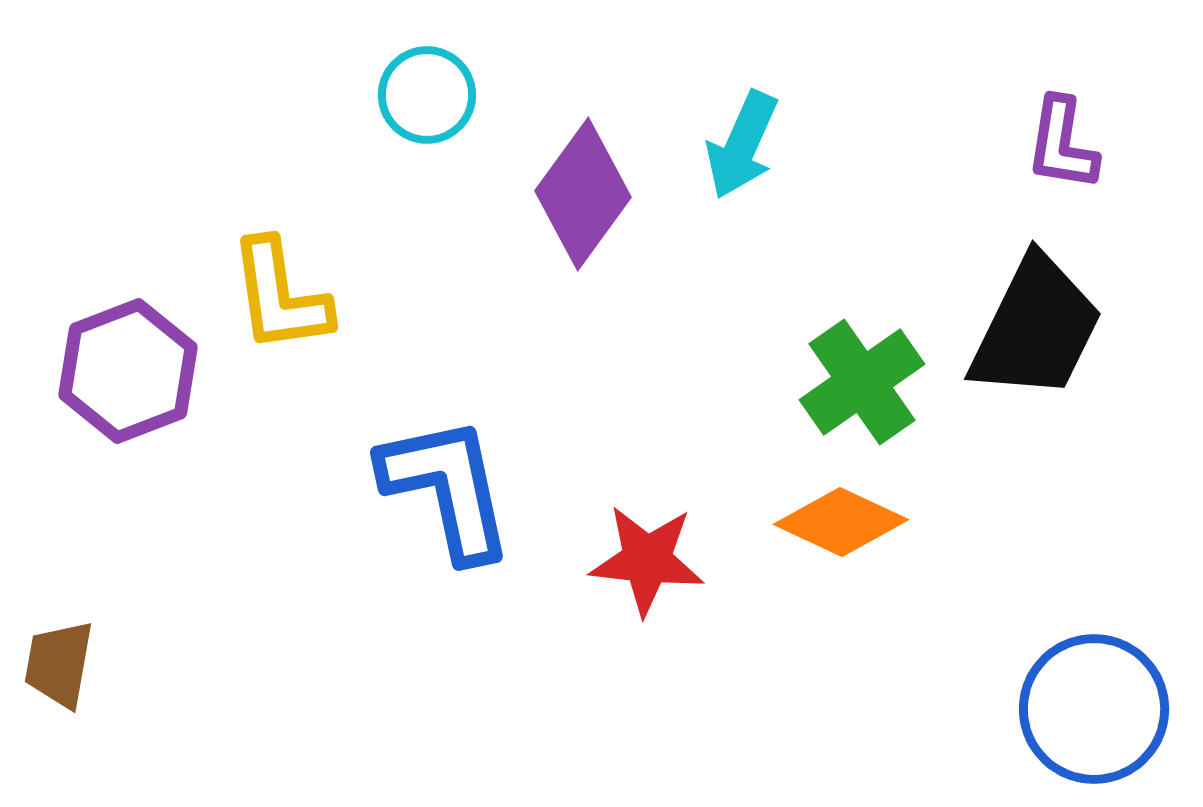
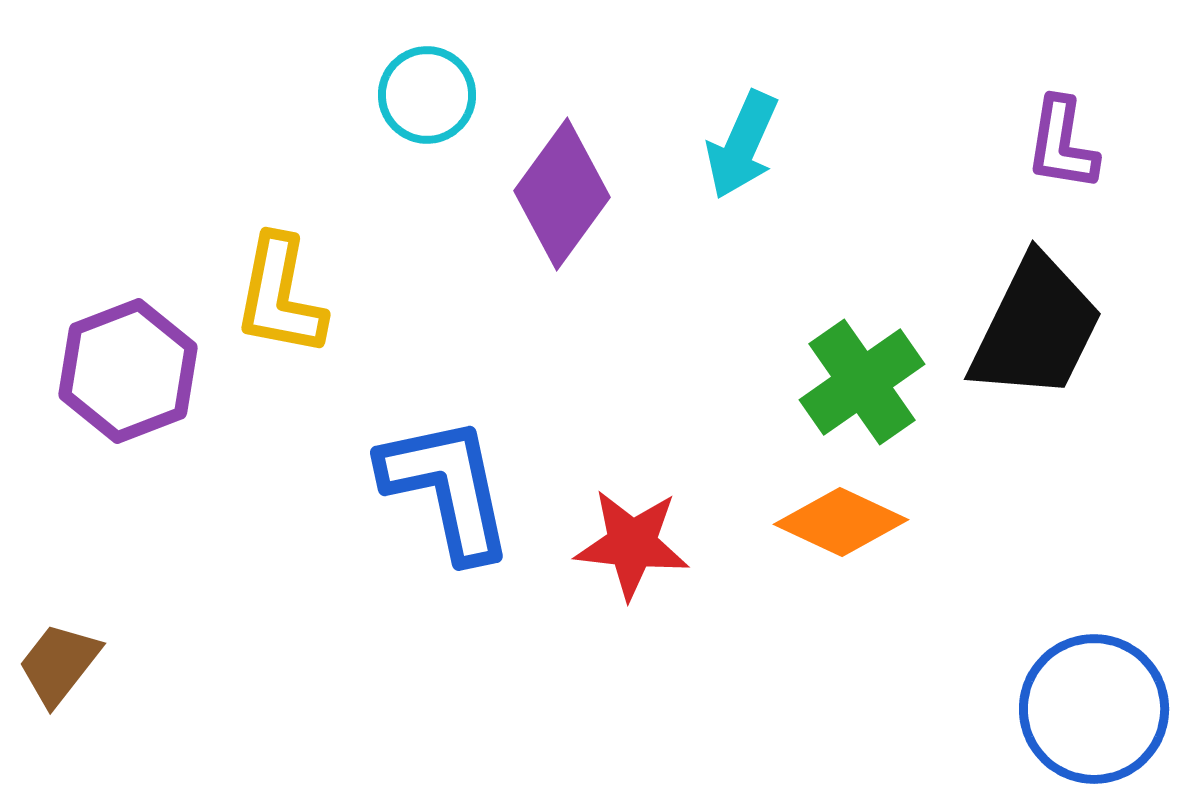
purple diamond: moved 21 px left
yellow L-shape: rotated 19 degrees clockwise
red star: moved 15 px left, 16 px up
brown trapezoid: rotated 28 degrees clockwise
